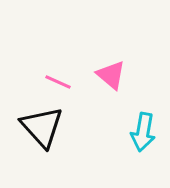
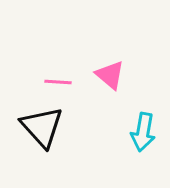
pink triangle: moved 1 px left
pink line: rotated 20 degrees counterclockwise
